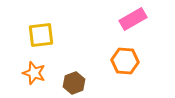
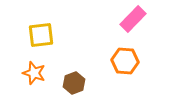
pink rectangle: rotated 16 degrees counterclockwise
